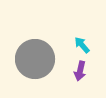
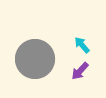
purple arrow: rotated 30 degrees clockwise
